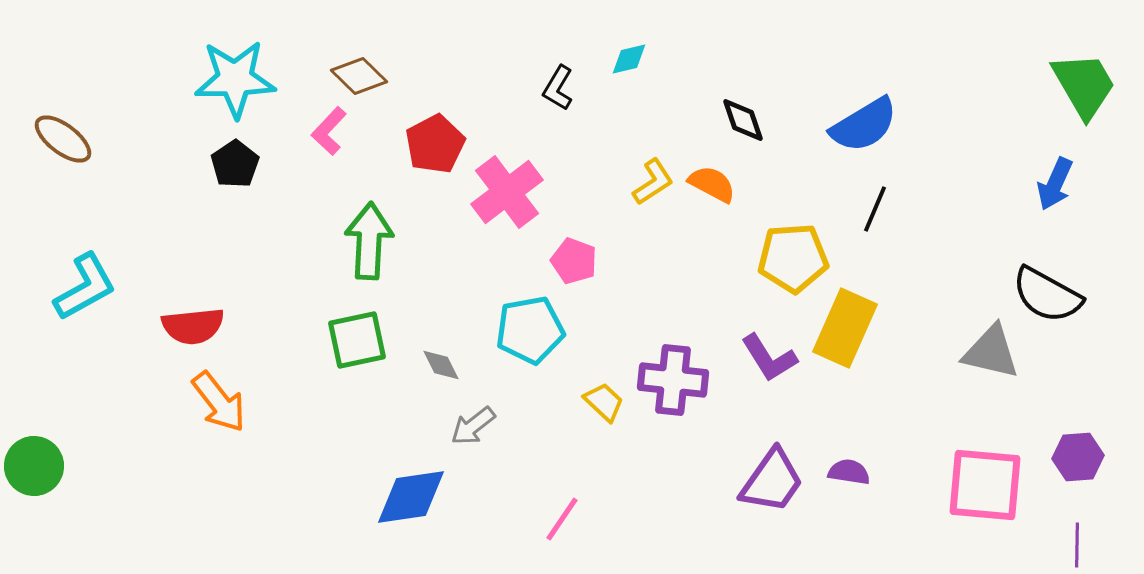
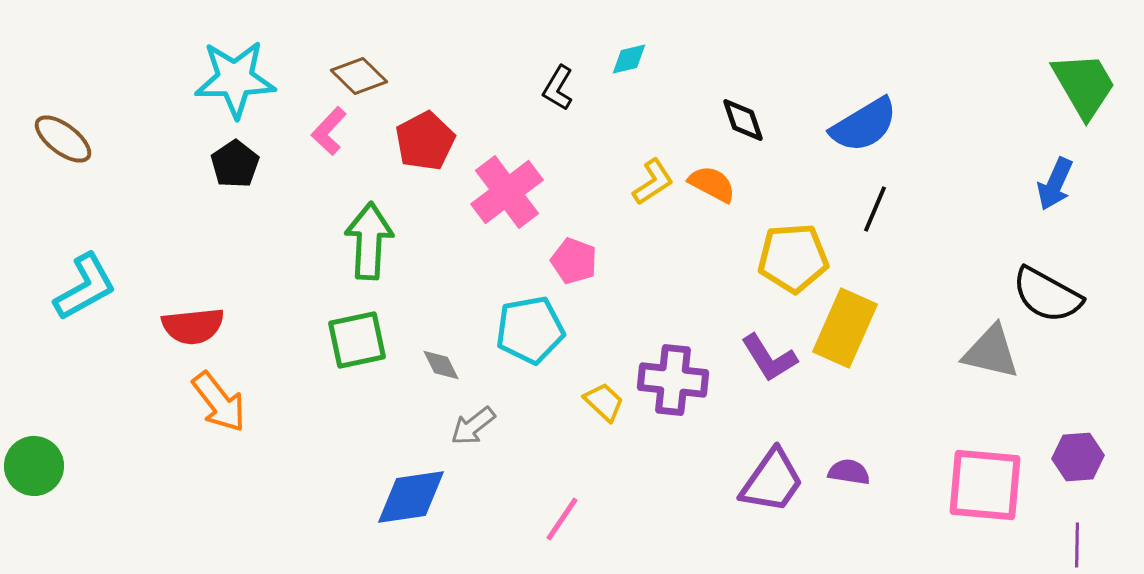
red pentagon: moved 10 px left, 3 px up
